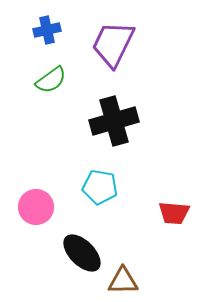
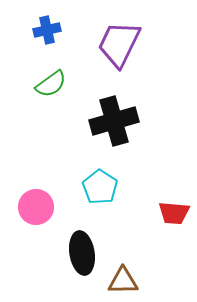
purple trapezoid: moved 6 px right
green semicircle: moved 4 px down
cyan pentagon: rotated 24 degrees clockwise
black ellipse: rotated 36 degrees clockwise
